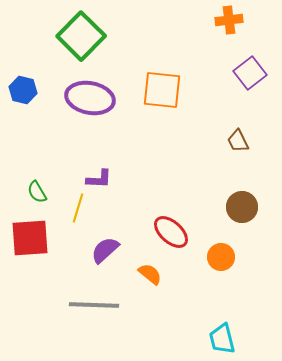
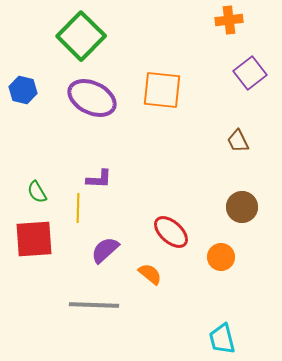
purple ellipse: moved 2 px right; rotated 15 degrees clockwise
yellow line: rotated 16 degrees counterclockwise
red square: moved 4 px right, 1 px down
